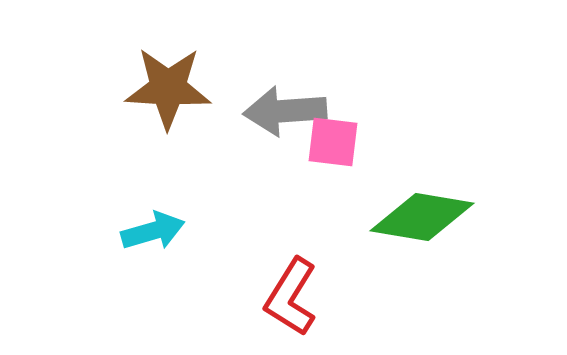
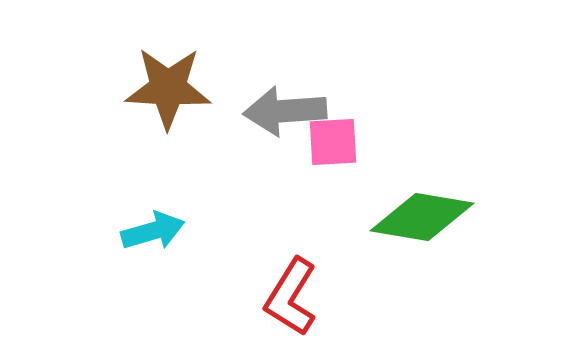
pink square: rotated 10 degrees counterclockwise
